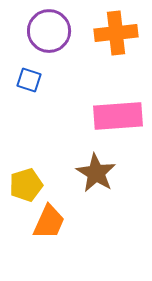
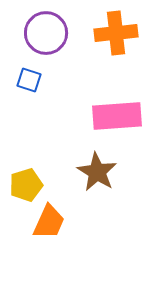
purple circle: moved 3 px left, 2 px down
pink rectangle: moved 1 px left
brown star: moved 1 px right, 1 px up
